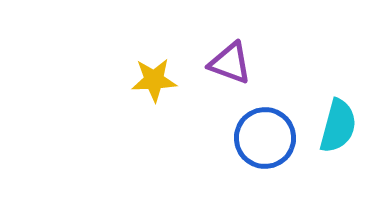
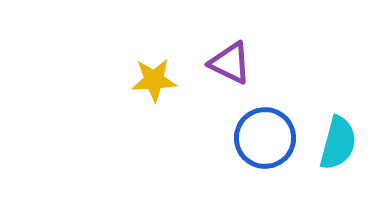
purple triangle: rotated 6 degrees clockwise
cyan semicircle: moved 17 px down
